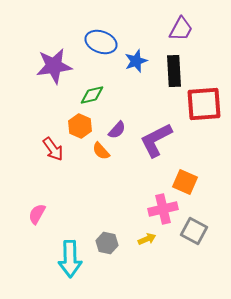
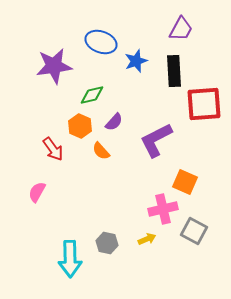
purple semicircle: moved 3 px left, 8 px up
pink semicircle: moved 22 px up
